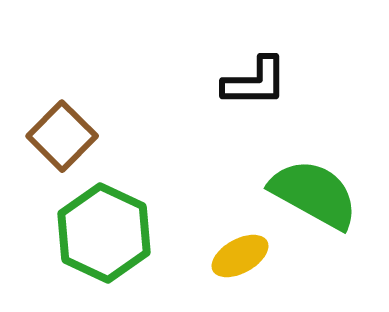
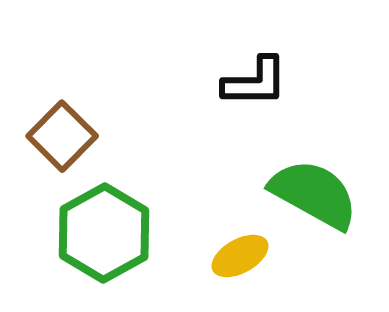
green hexagon: rotated 6 degrees clockwise
